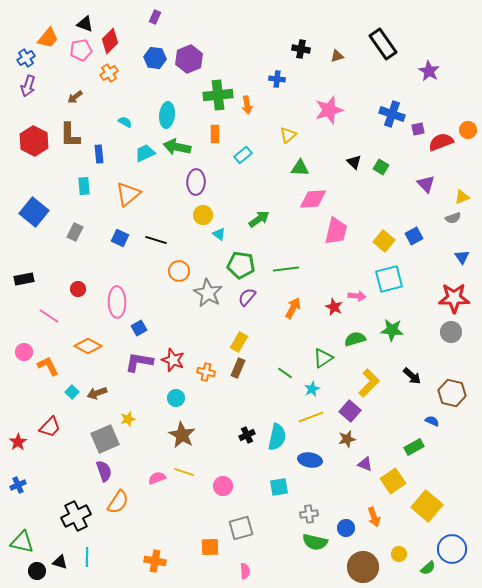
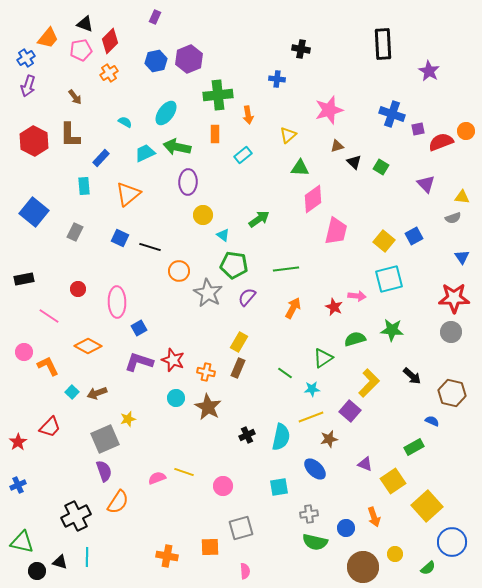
black rectangle at (383, 44): rotated 32 degrees clockwise
brown triangle at (337, 56): moved 90 px down
blue hexagon at (155, 58): moved 1 px right, 3 px down; rotated 20 degrees counterclockwise
brown arrow at (75, 97): rotated 91 degrees counterclockwise
orange arrow at (247, 105): moved 1 px right, 10 px down
cyan ellipse at (167, 115): moved 1 px left, 2 px up; rotated 30 degrees clockwise
orange circle at (468, 130): moved 2 px left, 1 px down
blue rectangle at (99, 154): moved 2 px right, 4 px down; rotated 48 degrees clockwise
purple ellipse at (196, 182): moved 8 px left
yellow triangle at (462, 197): rotated 28 degrees clockwise
pink diamond at (313, 199): rotated 32 degrees counterclockwise
cyan triangle at (219, 234): moved 4 px right, 1 px down
black line at (156, 240): moved 6 px left, 7 px down
green pentagon at (241, 265): moved 7 px left
purple L-shape at (139, 362): rotated 8 degrees clockwise
cyan star at (312, 389): rotated 21 degrees clockwise
brown star at (182, 435): moved 26 px right, 28 px up
cyan semicircle at (277, 437): moved 4 px right
brown star at (347, 439): moved 18 px left
blue ellipse at (310, 460): moved 5 px right, 9 px down; rotated 35 degrees clockwise
yellow square at (427, 506): rotated 8 degrees clockwise
blue circle at (452, 549): moved 7 px up
yellow circle at (399, 554): moved 4 px left
orange cross at (155, 561): moved 12 px right, 5 px up
